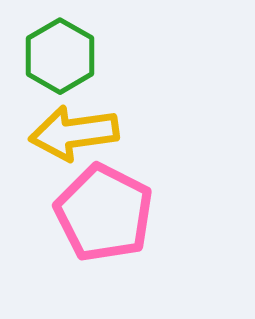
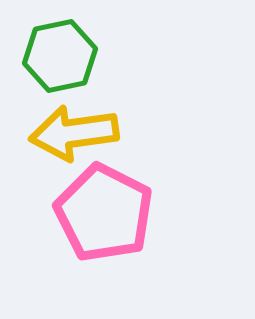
green hexagon: rotated 18 degrees clockwise
